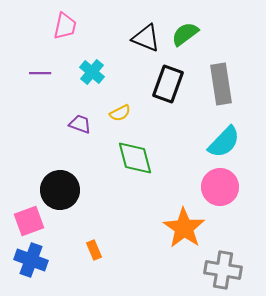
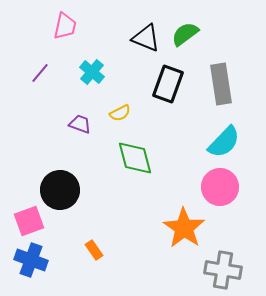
purple line: rotated 50 degrees counterclockwise
orange rectangle: rotated 12 degrees counterclockwise
